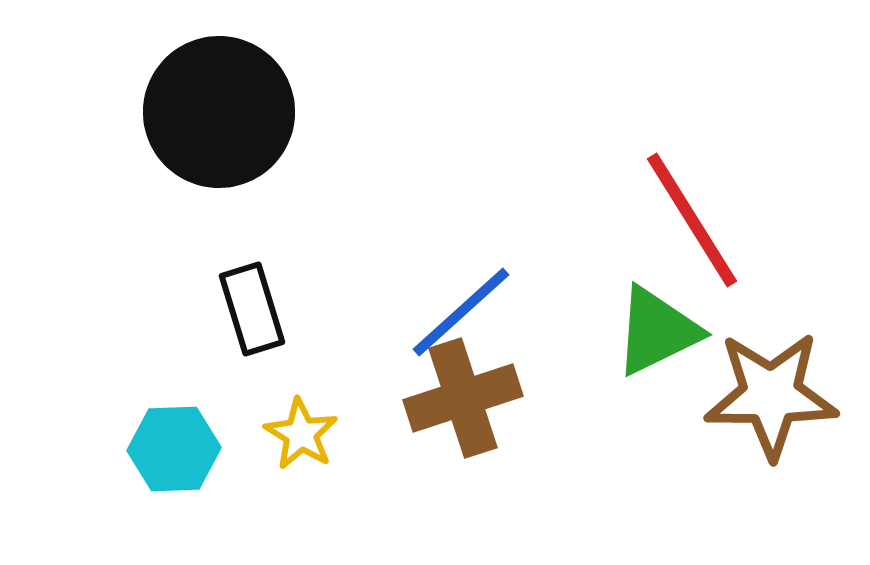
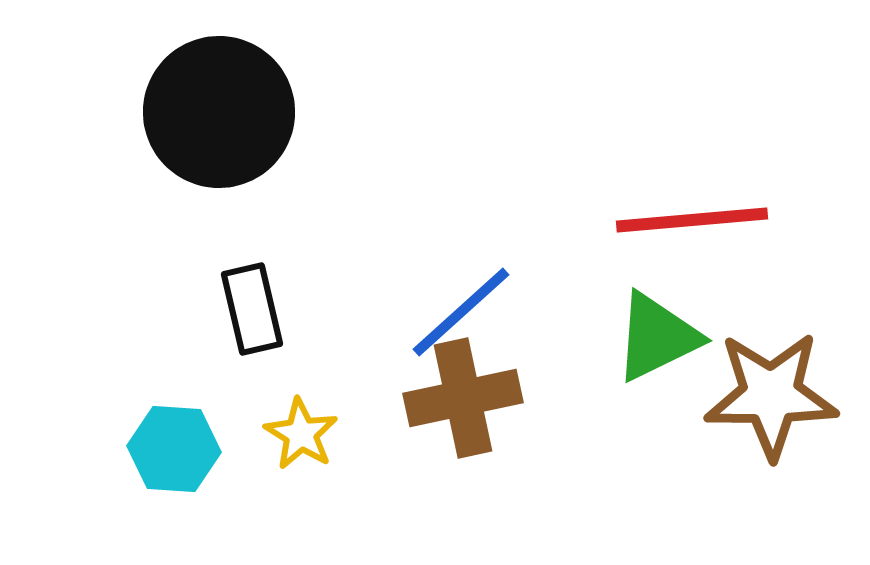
red line: rotated 63 degrees counterclockwise
black rectangle: rotated 4 degrees clockwise
green triangle: moved 6 px down
brown cross: rotated 6 degrees clockwise
cyan hexagon: rotated 6 degrees clockwise
